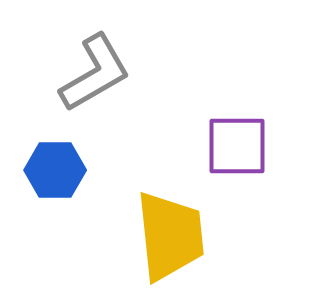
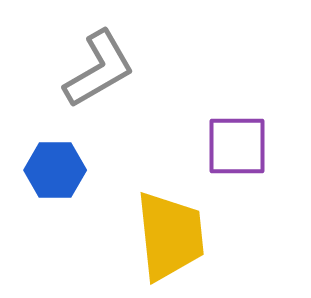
gray L-shape: moved 4 px right, 4 px up
